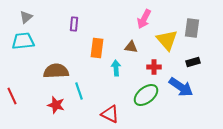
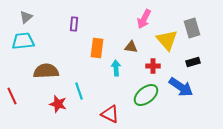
gray rectangle: rotated 24 degrees counterclockwise
red cross: moved 1 px left, 1 px up
brown semicircle: moved 10 px left
red star: moved 2 px right, 1 px up
